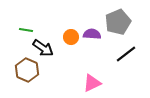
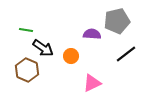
gray pentagon: moved 1 px left, 1 px up; rotated 10 degrees clockwise
orange circle: moved 19 px down
